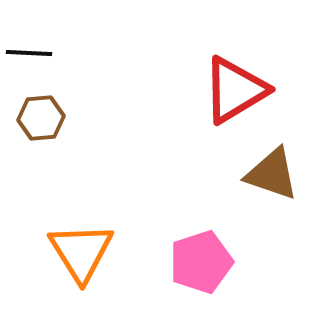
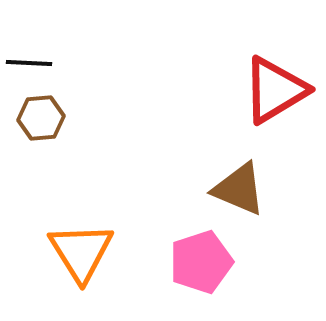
black line: moved 10 px down
red triangle: moved 40 px right
brown triangle: moved 33 px left, 15 px down; rotated 4 degrees clockwise
